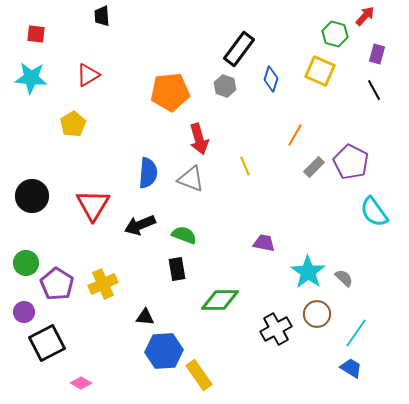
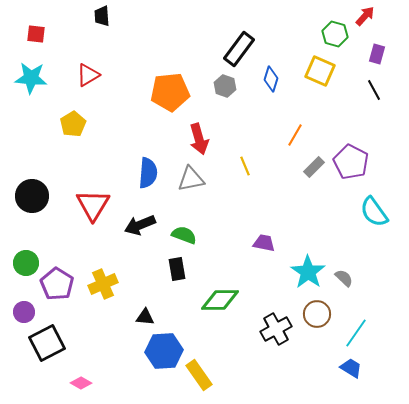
gray triangle at (191, 179): rotated 32 degrees counterclockwise
